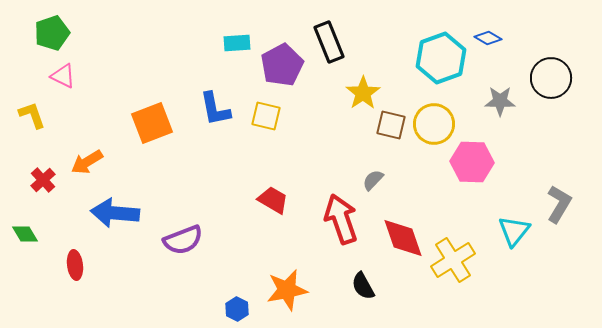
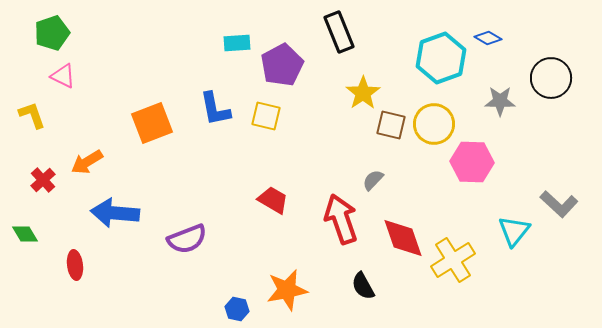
black rectangle: moved 10 px right, 10 px up
gray L-shape: rotated 102 degrees clockwise
purple semicircle: moved 4 px right, 1 px up
blue hexagon: rotated 15 degrees counterclockwise
